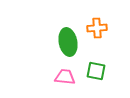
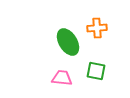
green ellipse: rotated 20 degrees counterclockwise
pink trapezoid: moved 3 px left, 1 px down
